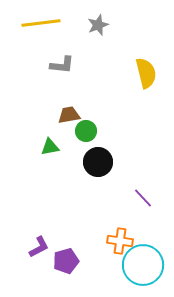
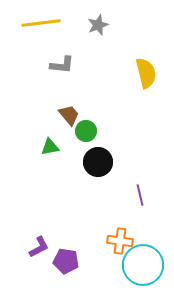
brown trapezoid: rotated 60 degrees clockwise
purple line: moved 3 px left, 3 px up; rotated 30 degrees clockwise
purple pentagon: rotated 25 degrees clockwise
